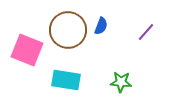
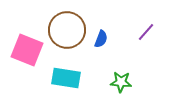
blue semicircle: moved 13 px down
brown circle: moved 1 px left
cyan rectangle: moved 2 px up
